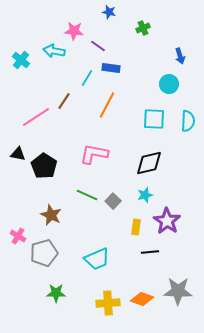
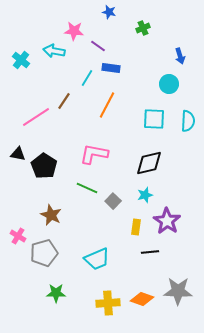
green line: moved 7 px up
